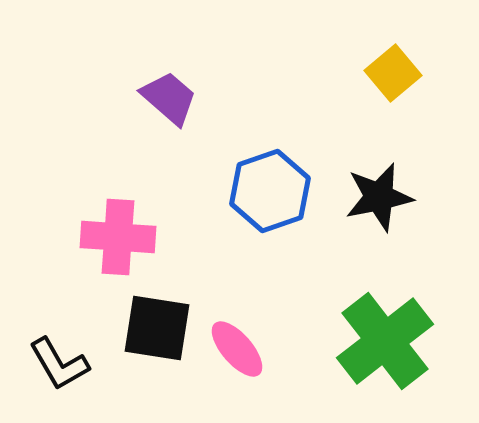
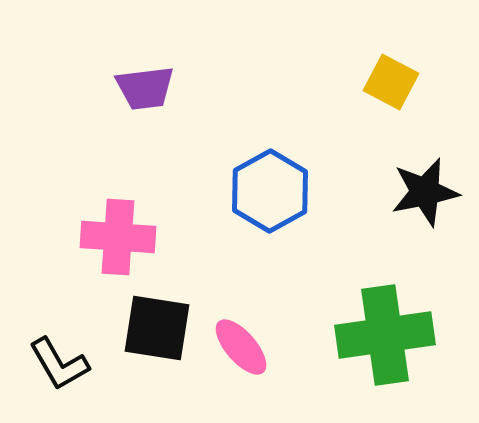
yellow square: moved 2 px left, 9 px down; rotated 22 degrees counterclockwise
purple trapezoid: moved 24 px left, 10 px up; rotated 132 degrees clockwise
blue hexagon: rotated 10 degrees counterclockwise
black star: moved 46 px right, 5 px up
green cross: moved 6 px up; rotated 30 degrees clockwise
pink ellipse: moved 4 px right, 2 px up
